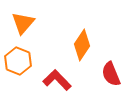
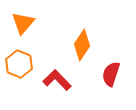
orange hexagon: moved 1 px right, 3 px down
red semicircle: rotated 40 degrees clockwise
